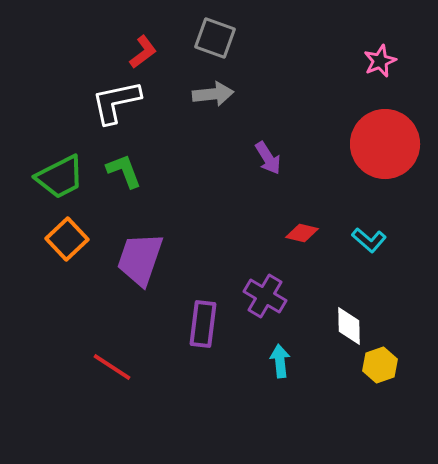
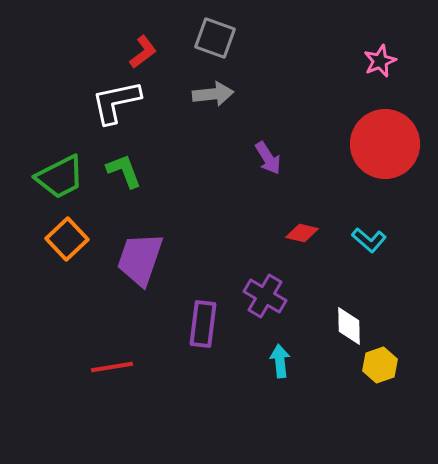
red line: rotated 42 degrees counterclockwise
